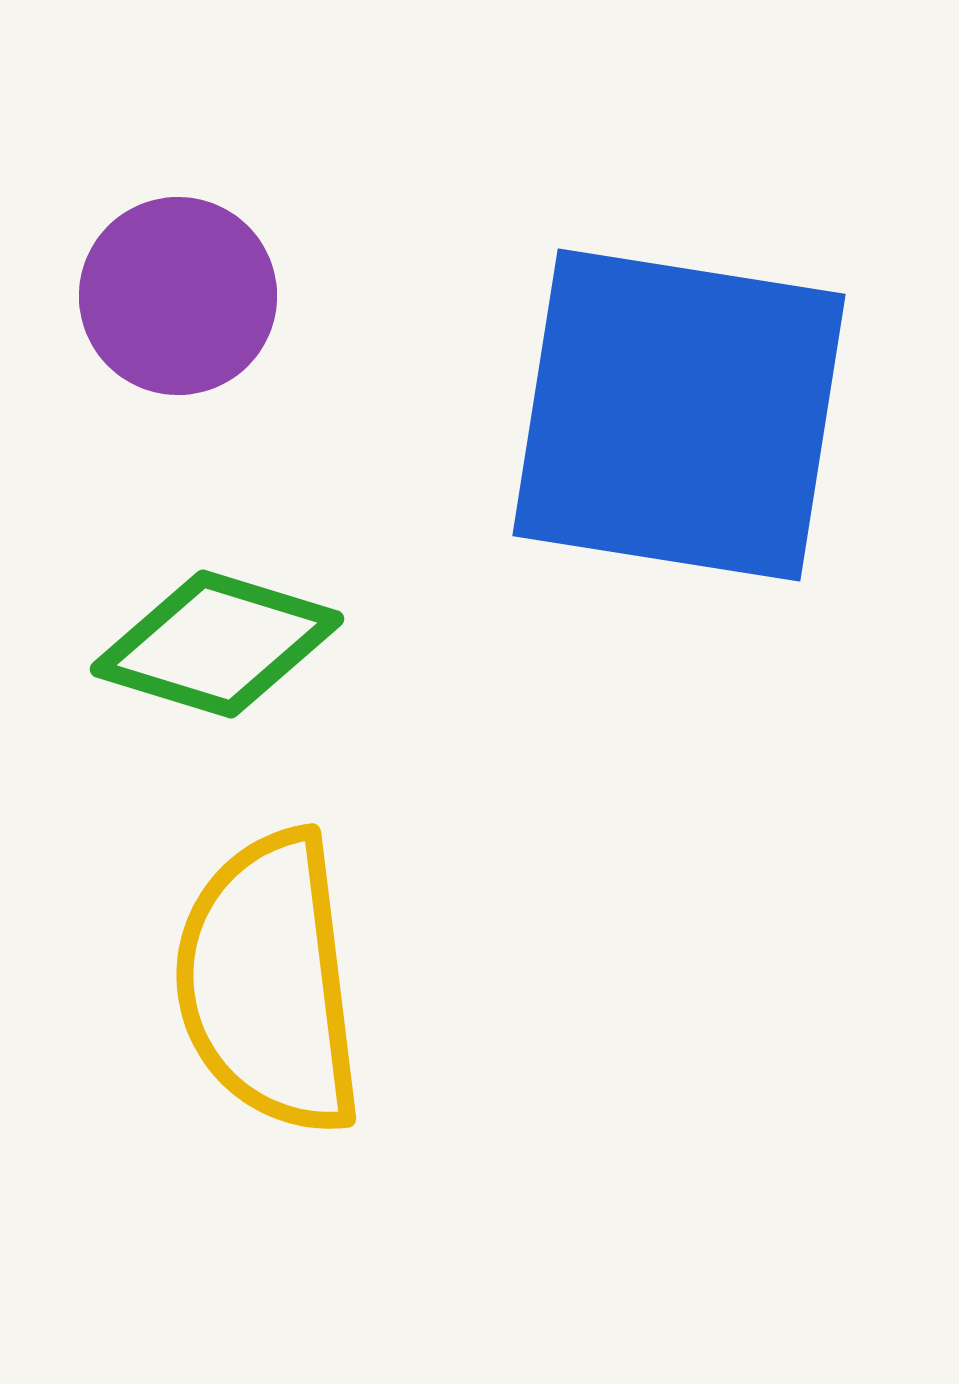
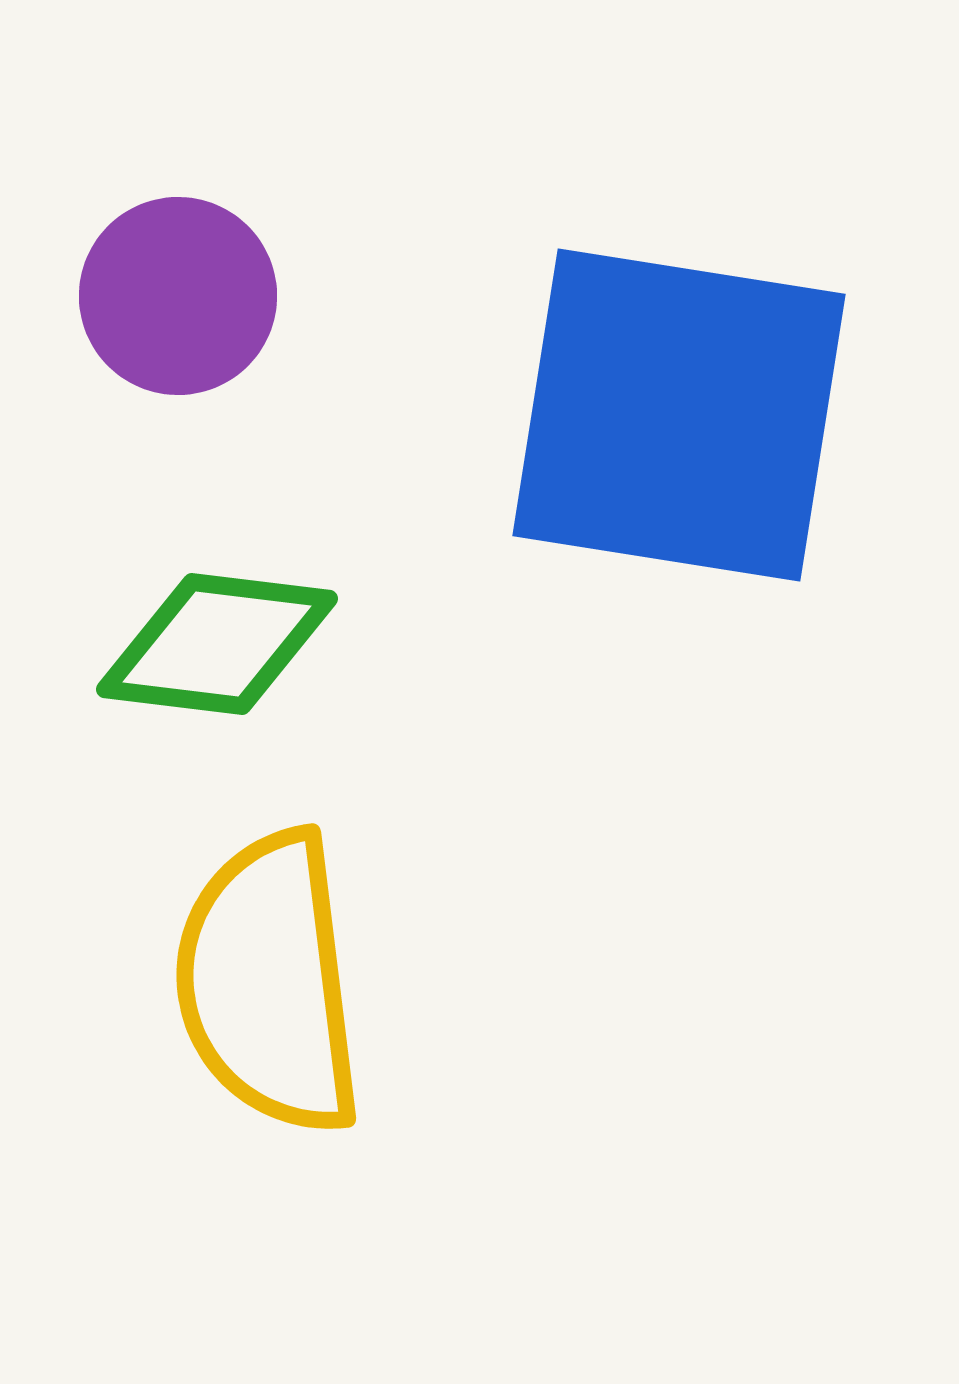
green diamond: rotated 10 degrees counterclockwise
